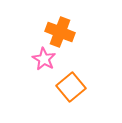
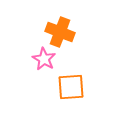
orange square: rotated 36 degrees clockwise
